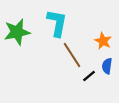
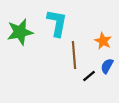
green star: moved 3 px right
brown line: moved 2 px right; rotated 28 degrees clockwise
blue semicircle: rotated 21 degrees clockwise
